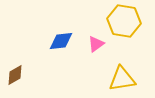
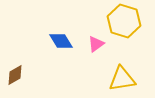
yellow hexagon: rotated 8 degrees clockwise
blue diamond: rotated 65 degrees clockwise
